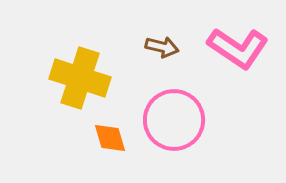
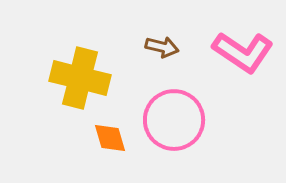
pink L-shape: moved 5 px right, 4 px down
yellow cross: rotated 4 degrees counterclockwise
